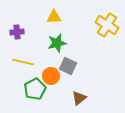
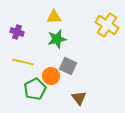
purple cross: rotated 24 degrees clockwise
green star: moved 4 px up
brown triangle: rotated 28 degrees counterclockwise
